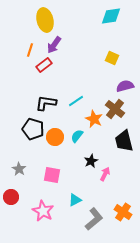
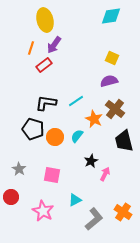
orange line: moved 1 px right, 2 px up
purple semicircle: moved 16 px left, 5 px up
